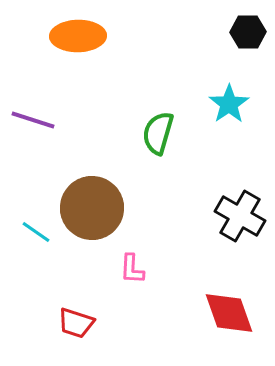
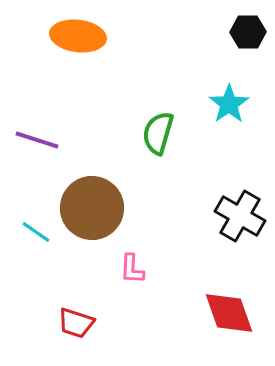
orange ellipse: rotated 8 degrees clockwise
purple line: moved 4 px right, 20 px down
